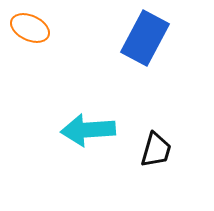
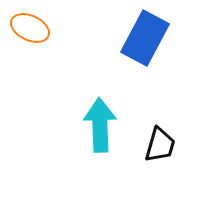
cyan arrow: moved 12 px right, 5 px up; rotated 92 degrees clockwise
black trapezoid: moved 4 px right, 5 px up
